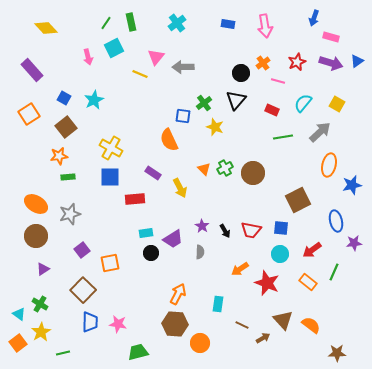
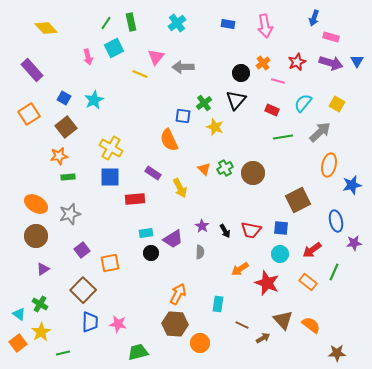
blue triangle at (357, 61): rotated 24 degrees counterclockwise
